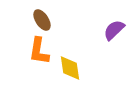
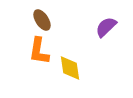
purple semicircle: moved 8 px left, 3 px up
